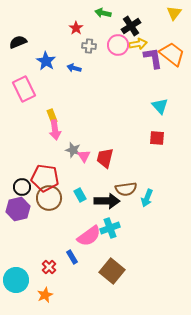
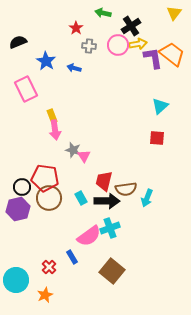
pink rectangle: moved 2 px right
cyan triangle: rotated 30 degrees clockwise
red trapezoid: moved 1 px left, 23 px down
cyan rectangle: moved 1 px right, 3 px down
